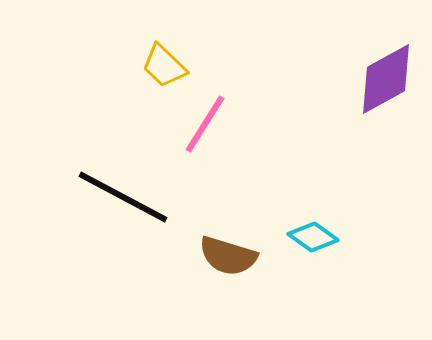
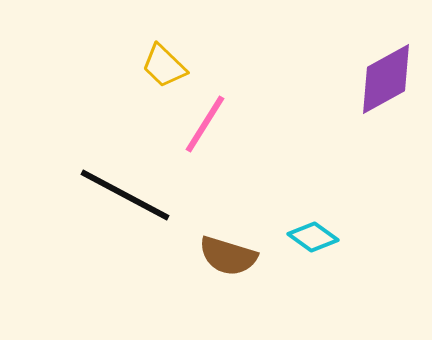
black line: moved 2 px right, 2 px up
